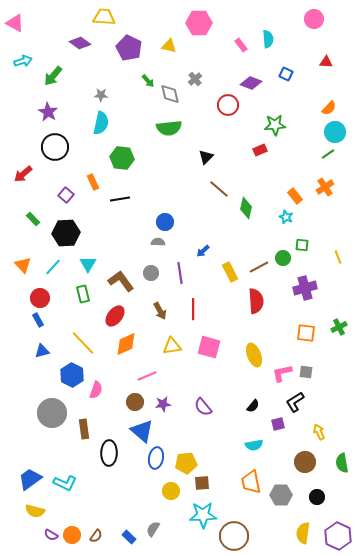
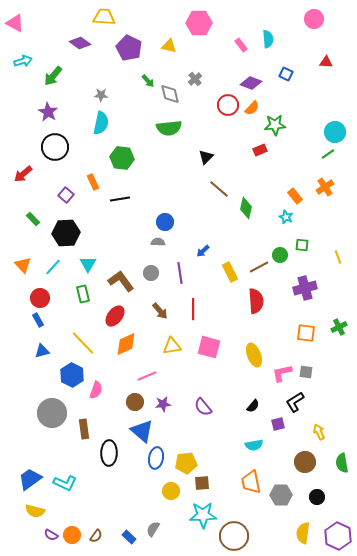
orange semicircle at (329, 108): moved 77 px left
green circle at (283, 258): moved 3 px left, 3 px up
brown arrow at (160, 311): rotated 12 degrees counterclockwise
